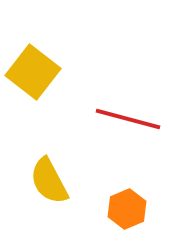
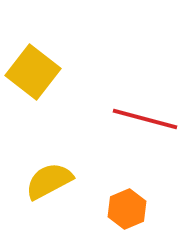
red line: moved 17 px right
yellow semicircle: rotated 90 degrees clockwise
